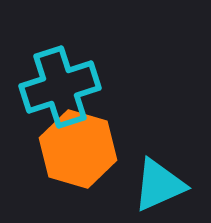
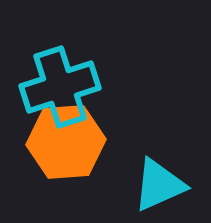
orange hexagon: moved 12 px left, 7 px up; rotated 20 degrees counterclockwise
